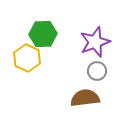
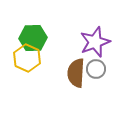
green hexagon: moved 10 px left, 4 px down
gray circle: moved 1 px left, 2 px up
brown semicircle: moved 9 px left, 25 px up; rotated 80 degrees counterclockwise
